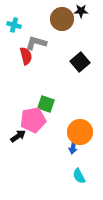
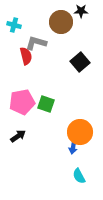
brown circle: moved 1 px left, 3 px down
pink pentagon: moved 11 px left, 18 px up
